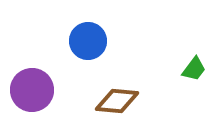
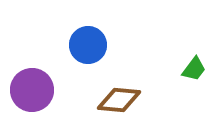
blue circle: moved 4 px down
brown diamond: moved 2 px right, 1 px up
